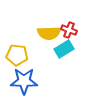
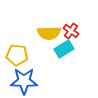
red cross: moved 2 px right, 1 px down; rotated 14 degrees clockwise
